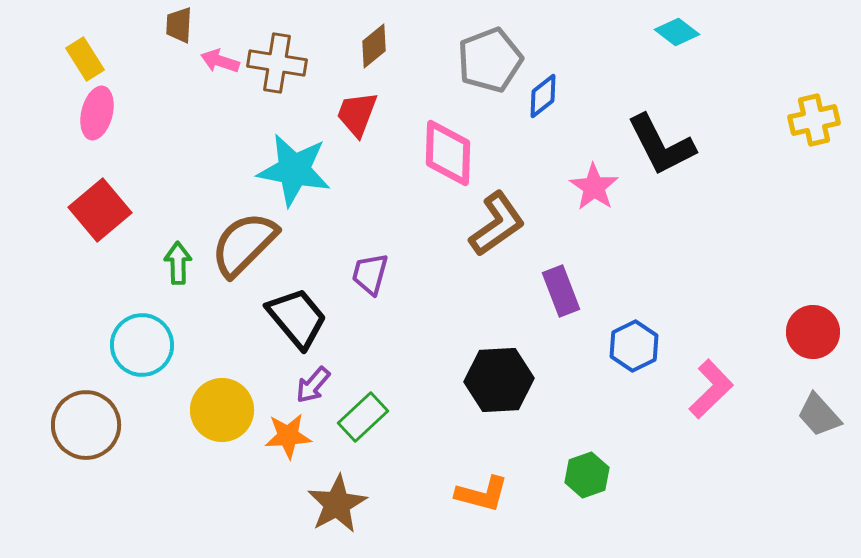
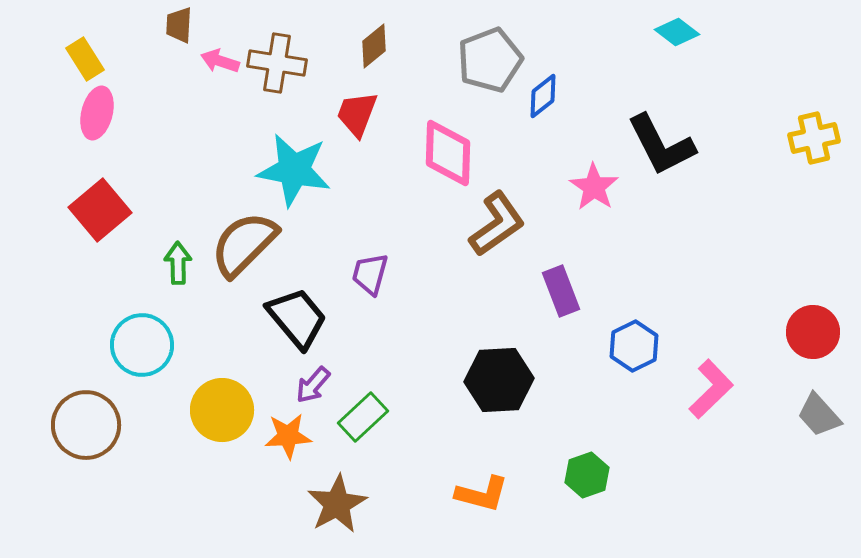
yellow cross: moved 18 px down
